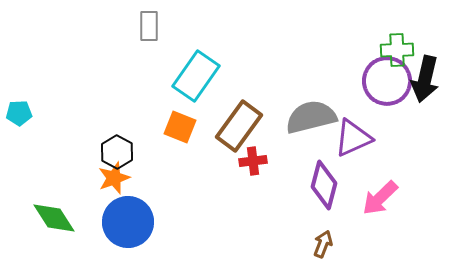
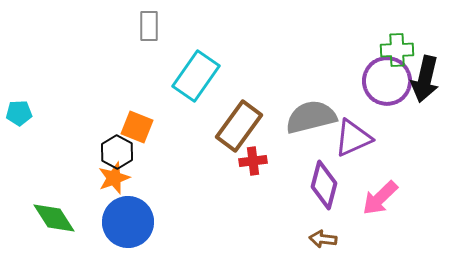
orange square: moved 43 px left
brown arrow: moved 5 px up; rotated 104 degrees counterclockwise
